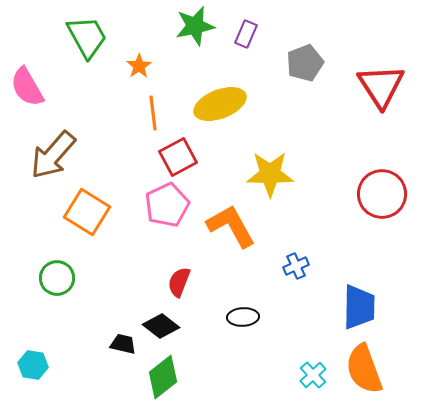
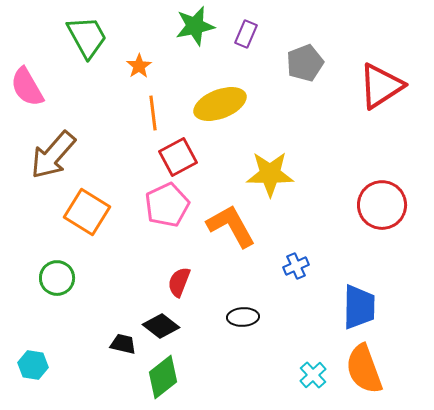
red triangle: rotated 30 degrees clockwise
red circle: moved 11 px down
